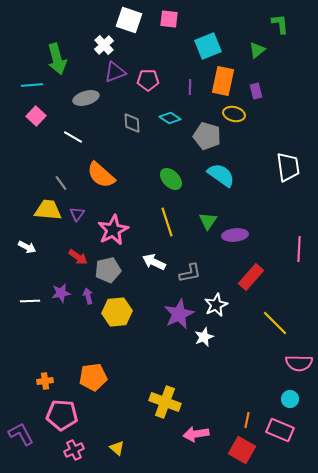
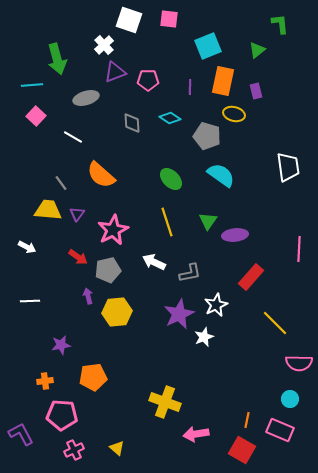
purple star at (61, 293): moved 52 px down
